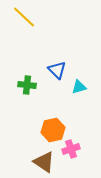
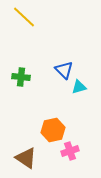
blue triangle: moved 7 px right
green cross: moved 6 px left, 8 px up
pink cross: moved 1 px left, 2 px down
brown triangle: moved 18 px left, 4 px up
